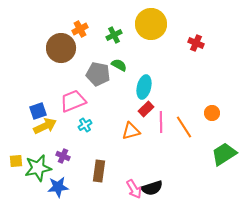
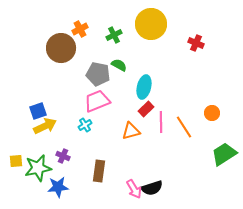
pink trapezoid: moved 24 px right
